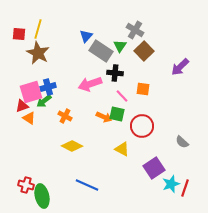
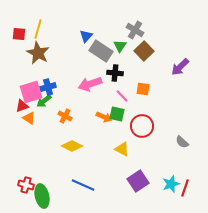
purple square: moved 16 px left, 13 px down
blue line: moved 4 px left
